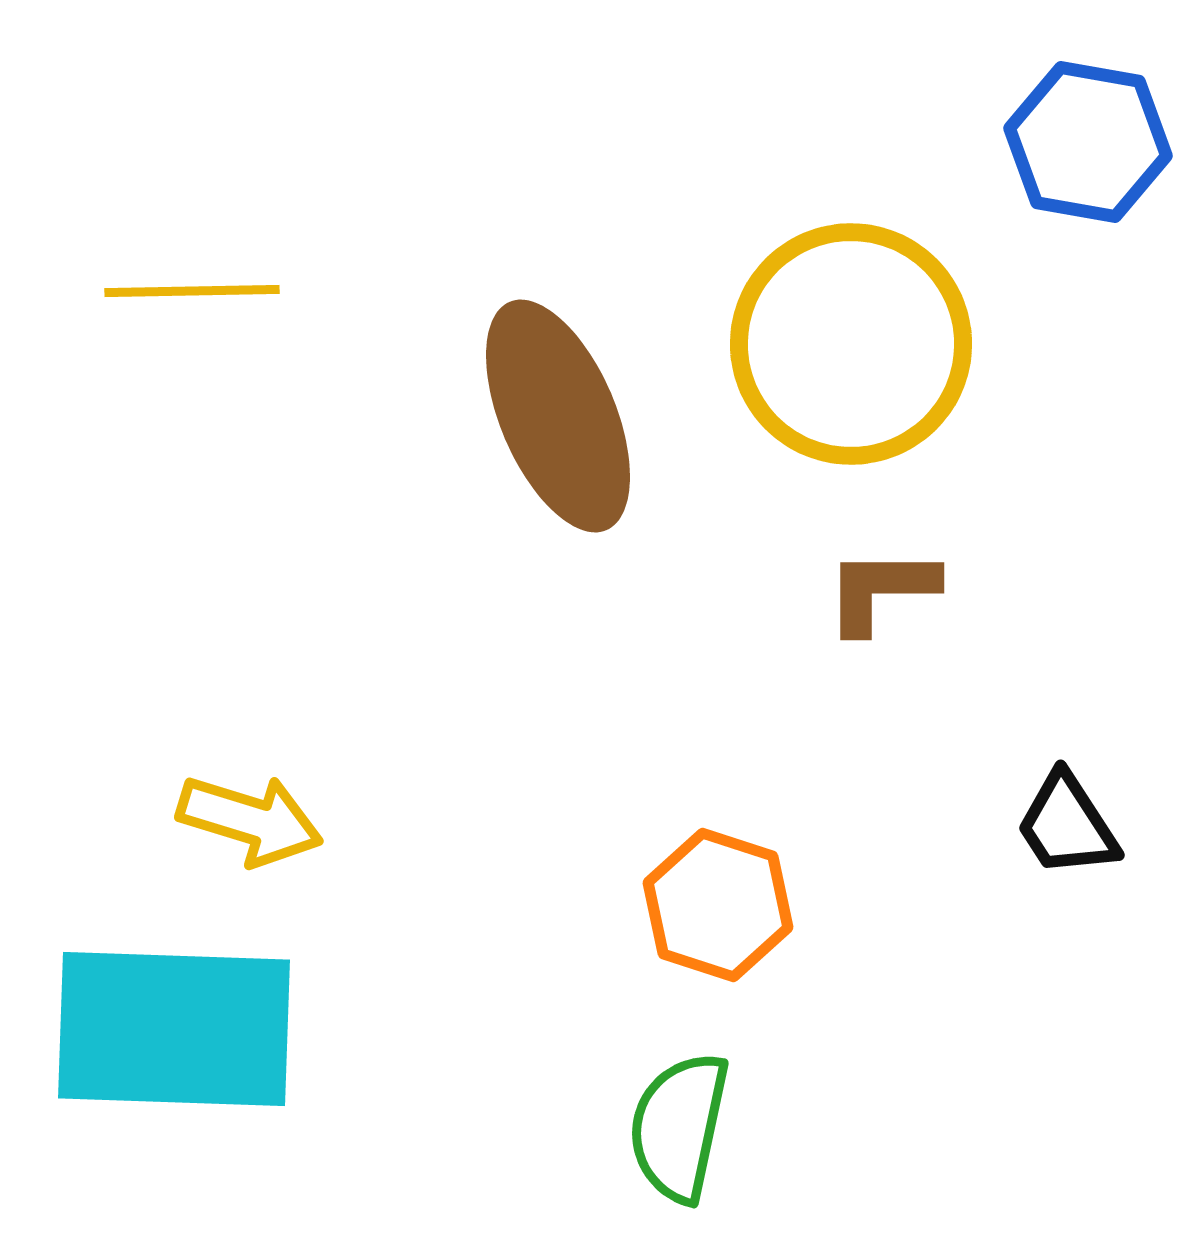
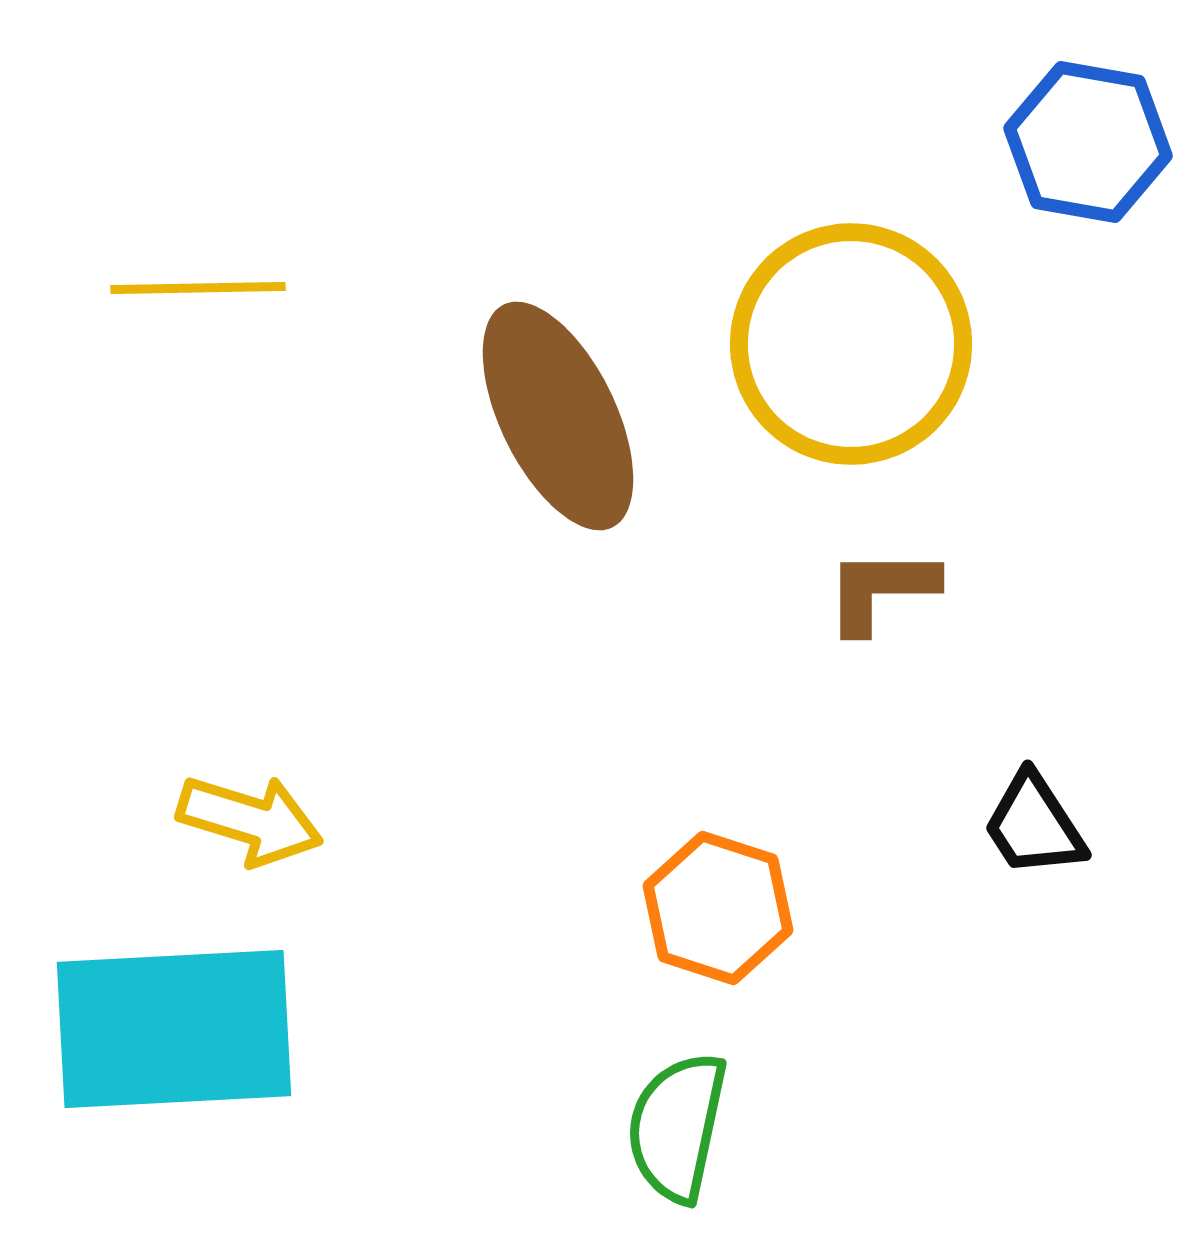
yellow line: moved 6 px right, 3 px up
brown ellipse: rotated 3 degrees counterclockwise
black trapezoid: moved 33 px left
orange hexagon: moved 3 px down
cyan rectangle: rotated 5 degrees counterclockwise
green semicircle: moved 2 px left
